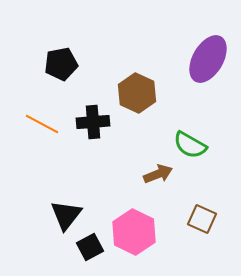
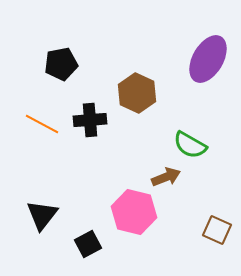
black cross: moved 3 px left, 2 px up
brown arrow: moved 8 px right, 3 px down
black triangle: moved 24 px left
brown square: moved 15 px right, 11 px down
pink hexagon: moved 20 px up; rotated 12 degrees counterclockwise
black square: moved 2 px left, 3 px up
